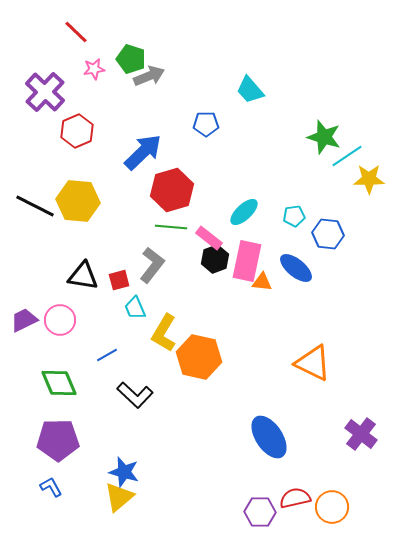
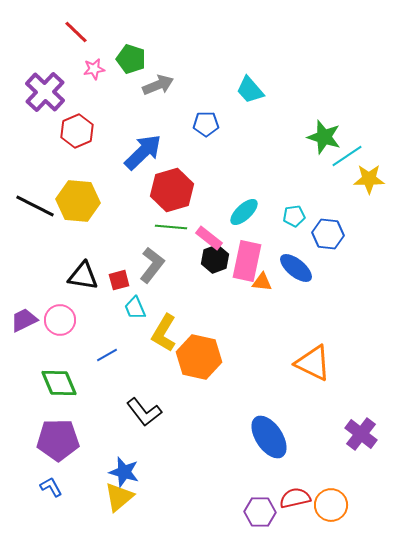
gray arrow at (149, 76): moved 9 px right, 9 px down
black L-shape at (135, 395): moved 9 px right, 17 px down; rotated 9 degrees clockwise
orange circle at (332, 507): moved 1 px left, 2 px up
